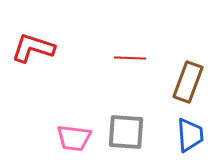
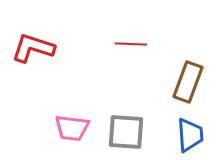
red line: moved 1 px right, 14 px up
pink trapezoid: moved 2 px left, 10 px up
